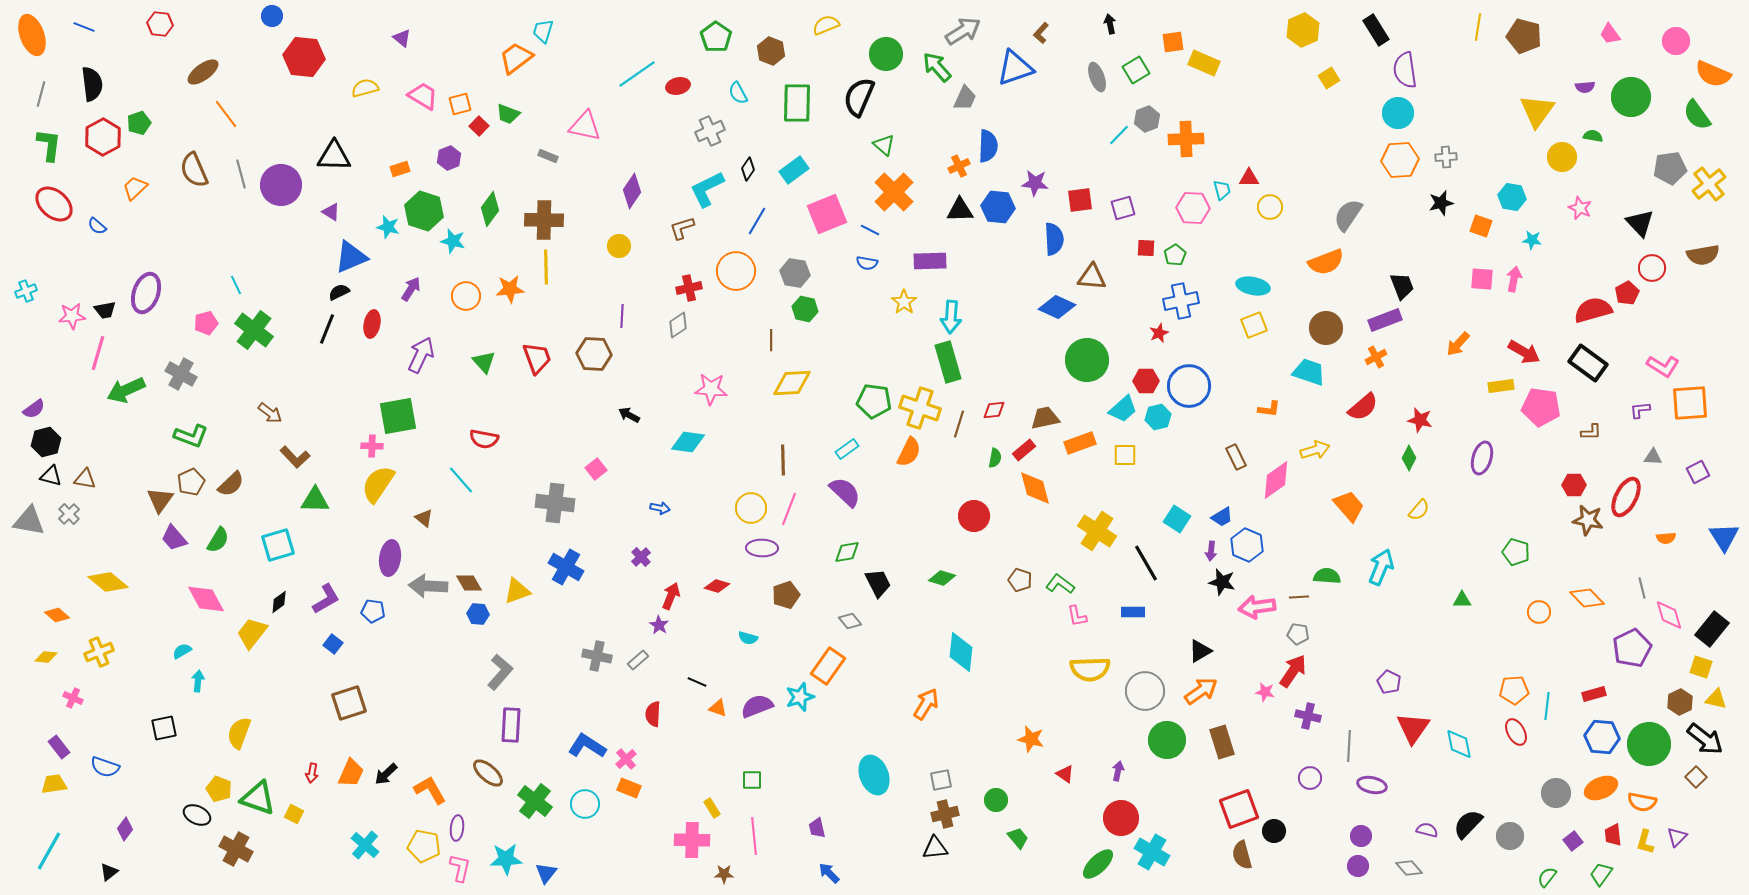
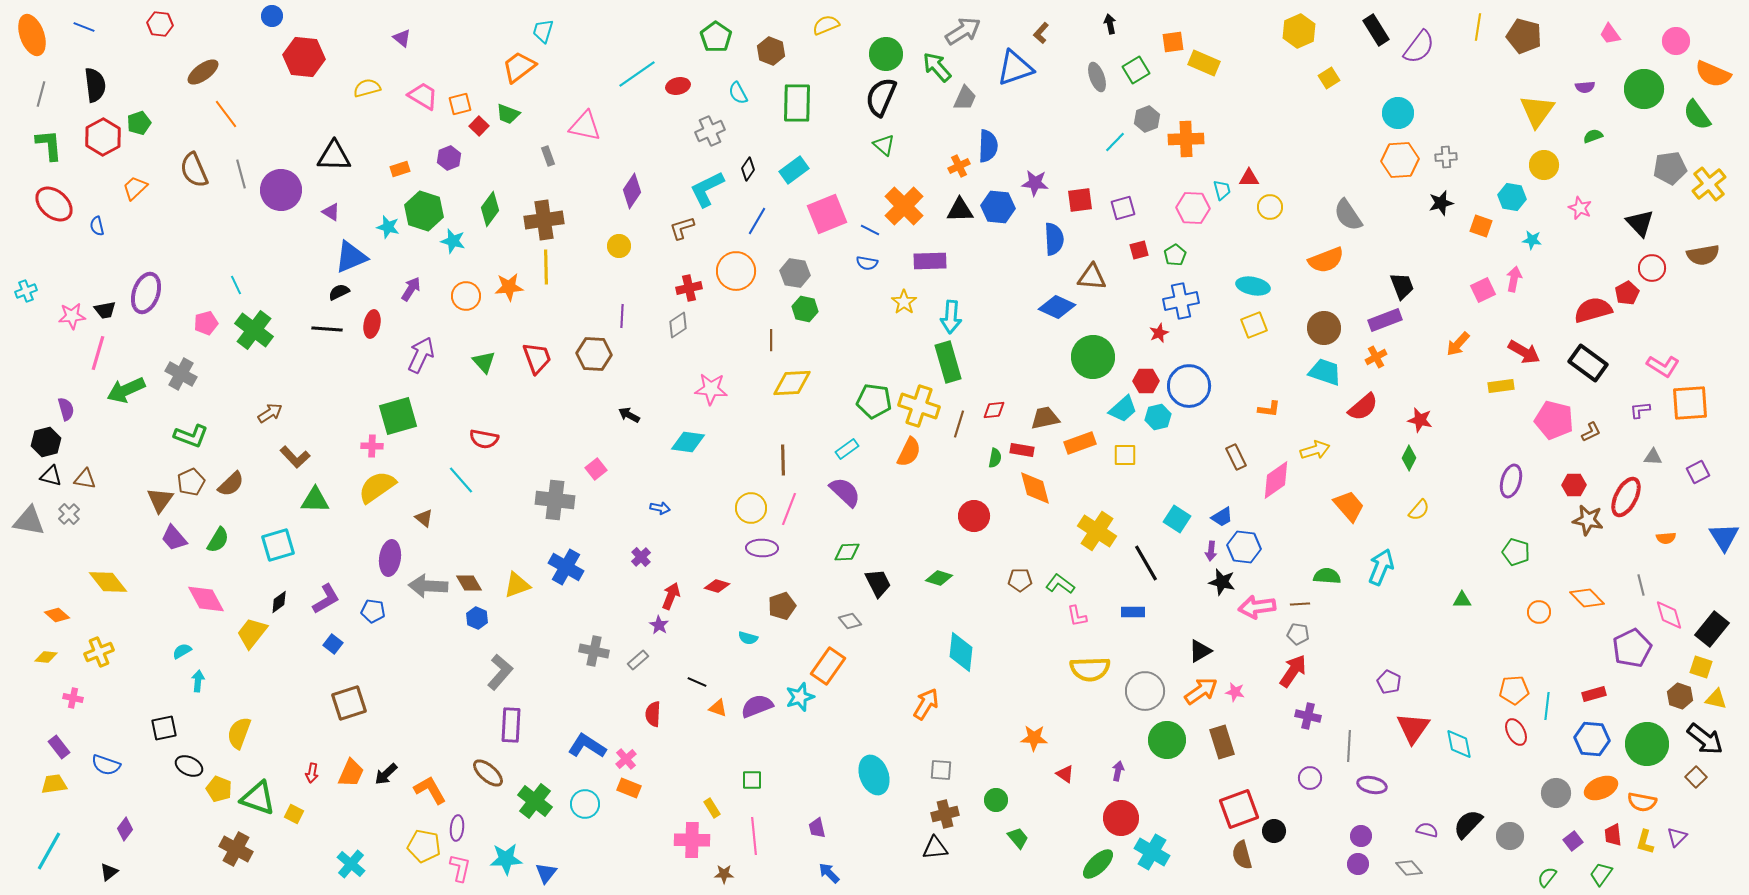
yellow hexagon at (1303, 30): moved 4 px left, 1 px down
orange trapezoid at (516, 58): moved 3 px right, 9 px down
purple semicircle at (1405, 70): moved 14 px right, 23 px up; rotated 135 degrees counterclockwise
black semicircle at (92, 84): moved 3 px right, 1 px down
yellow semicircle at (365, 88): moved 2 px right
black semicircle at (859, 97): moved 22 px right
green circle at (1631, 97): moved 13 px right, 8 px up
cyan line at (1119, 135): moved 4 px left, 7 px down
green semicircle at (1593, 136): rotated 30 degrees counterclockwise
green L-shape at (49, 145): rotated 12 degrees counterclockwise
gray rectangle at (548, 156): rotated 48 degrees clockwise
yellow circle at (1562, 157): moved 18 px left, 8 px down
purple circle at (281, 185): moved 5 px down
orange cross at (894, 192): moved 10 px right, 14 px down
gray semicircle at (1348, 215): rotated 68 degrees counterclockwise
brown cross at (544, 220): rotated 9 degrees counterclockwise
blue semicircle at (97, 226): rotated 36 degrees clockwise
red square at (1146, 248): moved 7 px left, 2 px down; rotated 18 degrees counterclockwise
orange semicircle at (1326, 262): moved 2 px up
pink square at (1482, 279): moved 1 px right, 11 px down; rotated 30 degrees counterclockwise
orange star at (510, 289): moved 1 px left, 2 px up
brown circle at (1326, 328): moved 2 px left
black line at (327, 329): rotated 72 degrees clockwise
green circle at (1087, 360): moved 6 px right, 3 px up
cyan trapezoid at (1309, 372): moved 16 px right
pink pentagon at (1541, 407): moved 13 px right, 13 px down; rotated 6 degrees clockwise
yellow cross at (920, 408): moved 1 px left, 2 px up
purple semicircle at (34, 409): moved 32 px right; rotated 70 degrees counterclockwise
brown arrow at (270, 413): rotated 70 degrees counterclockwise
green square at (398, 416): rotated 6 degrees counterclockwise
brown L-shape at (1591, 432): rotated 25 degrees counterclockwise
red rectangle at (1024, 450): moved 2 px left; rotated 50 degrees clockwise
purple ellipse at (1482, 458): moved 29 px right, 23 px down
yellow semicircle at (378, 484): moved 1 px left, 3 px down; rotated 21 degrees clockwise
gray cross at (555, 503): moved 3 px up
blue hexagon at (1247, 545): moved 3 px left, 2 px down; rotated 16 degrees counterclockwise
green diamond at (847, 552): rotated 8 degrees clockwise
green diamond at (942, 578): moved 3 px left
brown pentagon at (1020, 580): rotated 20 degrees counterclockwise
yellow diamond at (108, 582): rotated 12 degrees clockwise
gray line at (1642, 588): moved 1 px left, 3 px up
yellow triangle at (517, 591): moved 6 px up
brown pentagon at (786, 595): moved 4 px left, 11 px down
brown line at (1299, 597): moved 1 px right, 7 px down
blue hexagon at (478, 614): moved 1 px left, 4 px down; rotated 20 degrees clockwise
gray cross at (597, 656): moved 3 px left, 5 px up
pink star at (1265, 692): moved 30 px left
pink cross at (73, 698): rotated 12 degrees counterclockwise
brown hexagon at (1680, 702): moved 6 px up; rotated 15 degrees counterclockwise
blue hexagon at (1602, 737): moved 10 px left, 2 px down
orange star at (1031, 739): moved 3 px right, 1 px up; rotated 12 degrees counterclockwise
green circle at (1649, 744): moved 2 px left
blue semicircle at (105, 767): moved 1 px right, 2 px up
gray square at (941, 780): moved 10 px up; rotated 15 degrees clockwise
black ellipse at (197, 815): moved 8 px left, 49 px up
cyan cross at (365, 845): moved 14 px left, 19 px down
purple circle at (1358, 866): moved 2 px up
